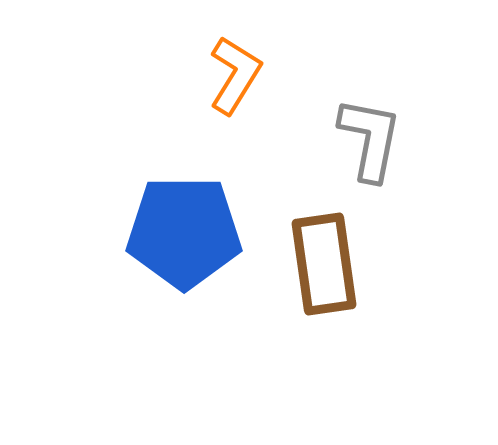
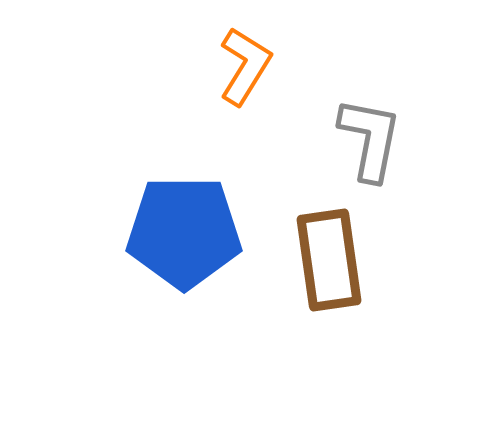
orange L-shape: moved 10 px right, 9 px up
brown rectangle: moved 5 px right, 4 px up
